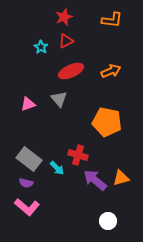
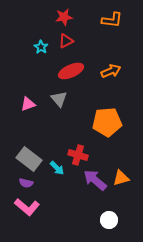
red star: rotated 12 degrees clockwise
orange pentagon: rotated 16 degrees counterclockwise
white circle: moved 1 px right, 1 px up
